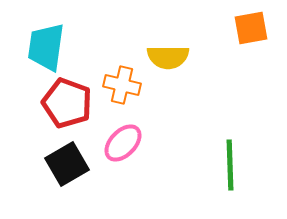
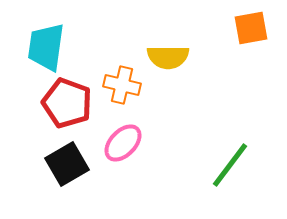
green line: rotated 39 degrees clockwise
